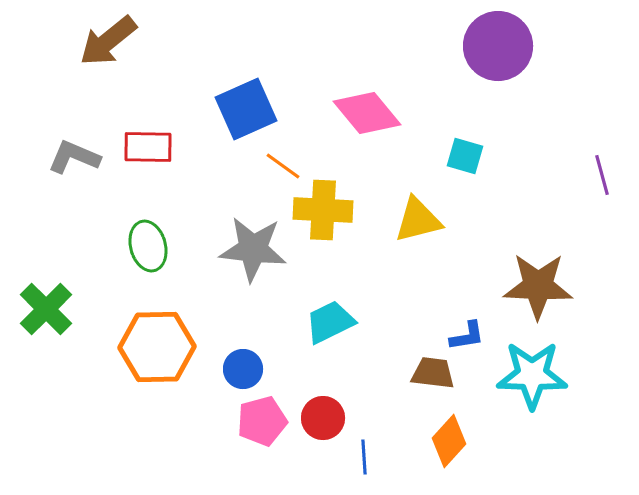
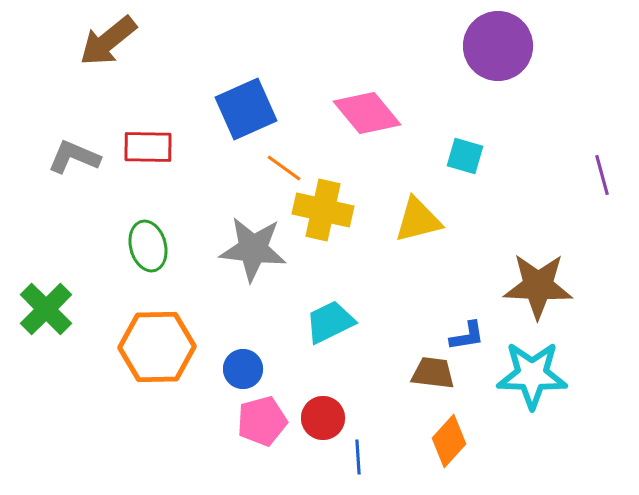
orange line: moved 1 px right, 2 px down
yellow cross: rotated 10 degrees clockwise
blue line: moved 6 px left
